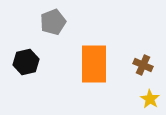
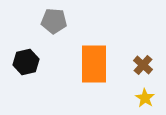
gray pentagon: moved 1 px right, 1 px up; rotated 25 degrees clockwise
brown cross: rotated 18 degrees clockwise
yellow star: moved 5 px left, 1 px up
